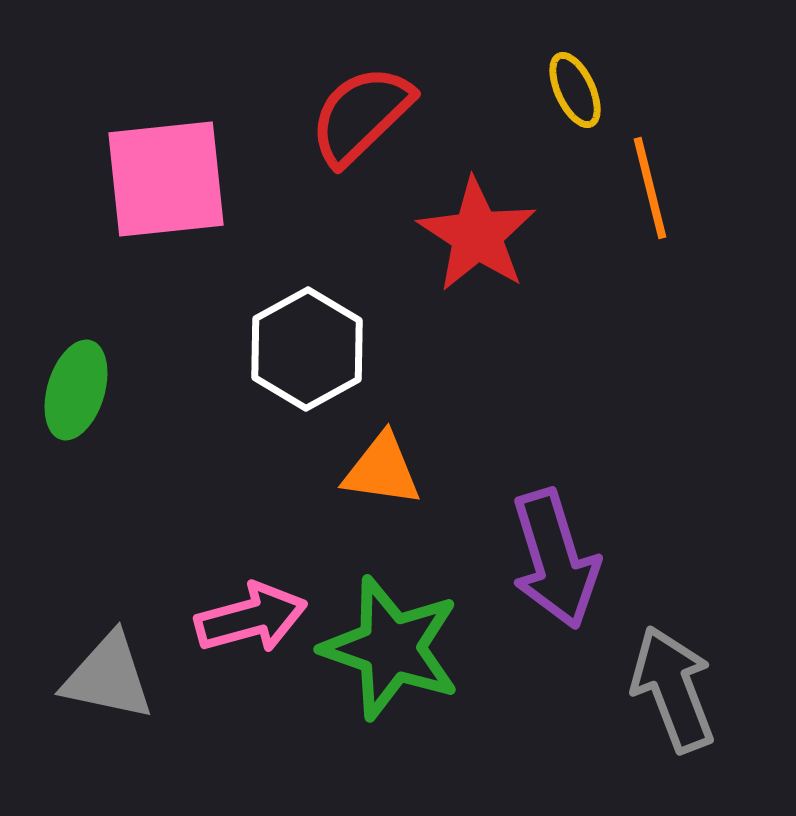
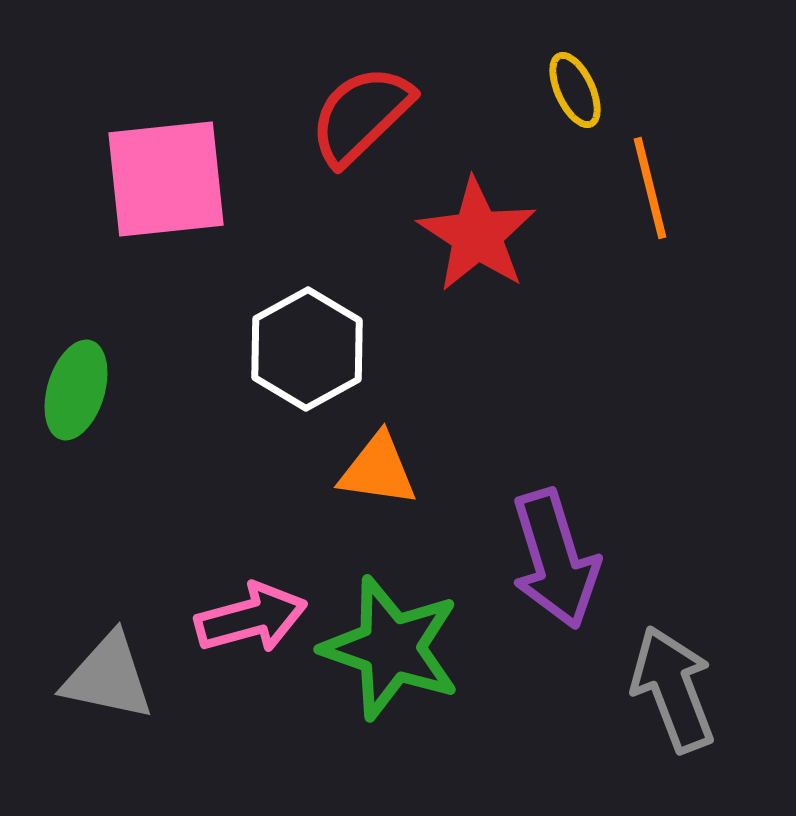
orange triangle: moved 4 px left
